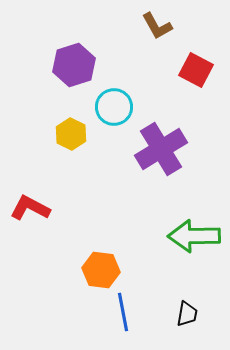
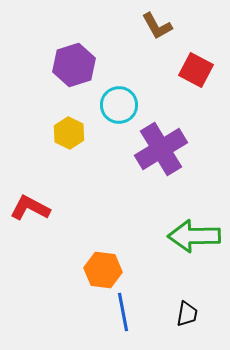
cyan circle: moved 5 px right, 2 px up
yellow hexagon: moved 2 px left, 1 px up
orange hexagon: moved 2 px right
